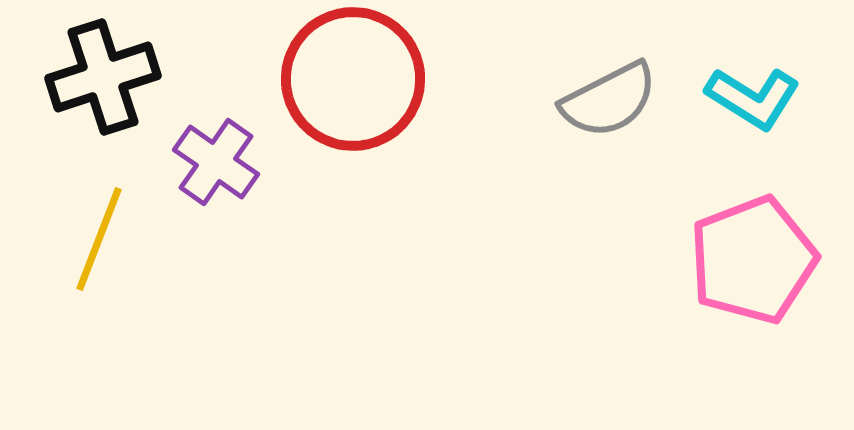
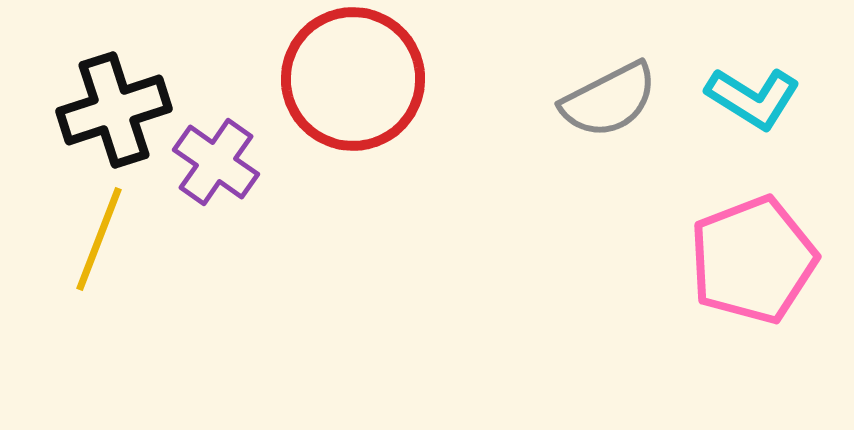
black cross: moved 11 px right, 33 px down
